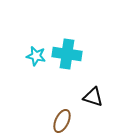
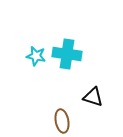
brown ellipse: rotated 35 degrees counterclockwise
